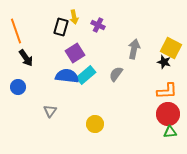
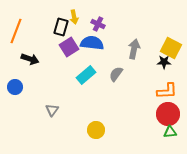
purple cross: moved 1 px up
orange line: rotated 40 degrees clockwise
purple square: moved 6 px left, 6 px up
black arrow: moved 4 px right, 1 px down; rotated 36 degrees counterclockwise
black star: rotated 16 degrees counterclockwise
blue semicircle: moved 25 px right, 33 px up
blue circle: moved 3 px left
gray triangle: moved 2 px right, 1 px up
yellow circle: moved 1 px right, 6 px down
